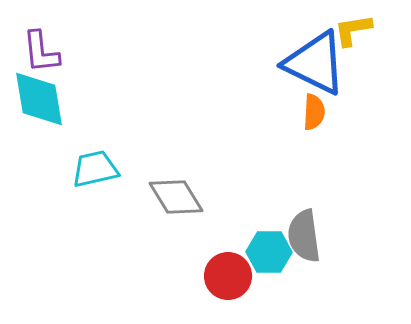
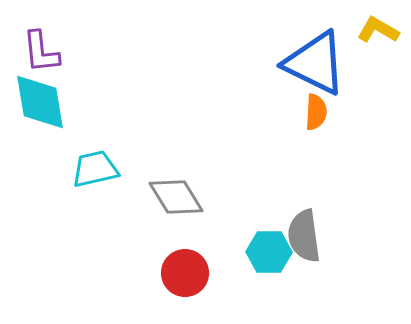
yellow L-shape: moved 25 px right; rotated 39 degrees clockwise
cyan diamond: moved 1 px right, 3 px down
orange semicircle: moved 2 px right
red circle: moved 43 px left, 3 px up
